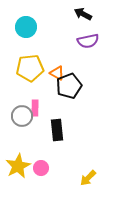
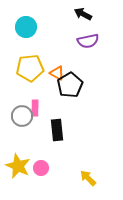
black pentagon: moved 1 px right, 1 px up; rotated 10 degrees counterclockwise
yellow star: rotated 20 degrees counterclockwise
yellow arrow: rotated 90 degrees clockwise
